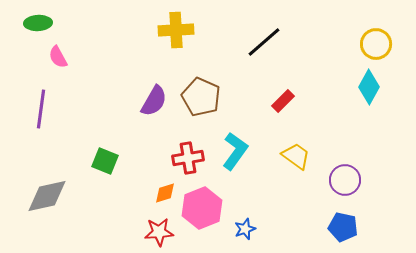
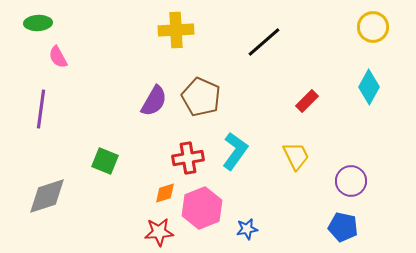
yellow circle: moved 3 px left, 17 px up
red rectangle: moved 24 px right
yellow trapezoid: rotated 28 degrees clockwise
purple circle: moved 6 px right, 1 px down
gray diamond: rotated 6 degrees counterclockwise
blue star: moved 2 px right; rotated 10 degrees clockwise
